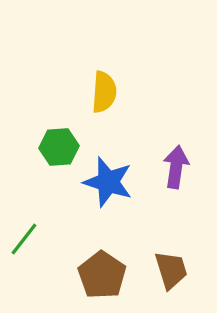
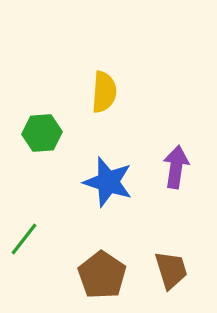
green hexagon: moved 17 px left, 14 px up
